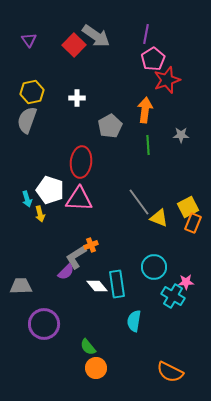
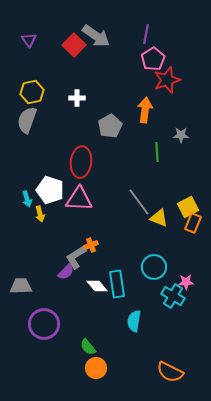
green line: moved 9 px right, 7 px down
